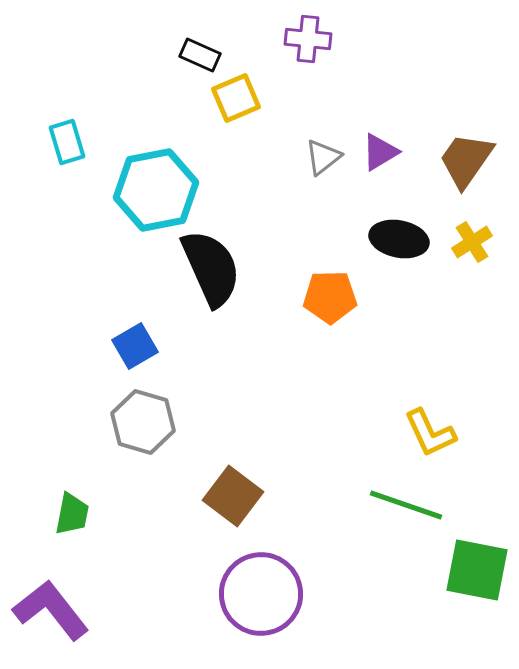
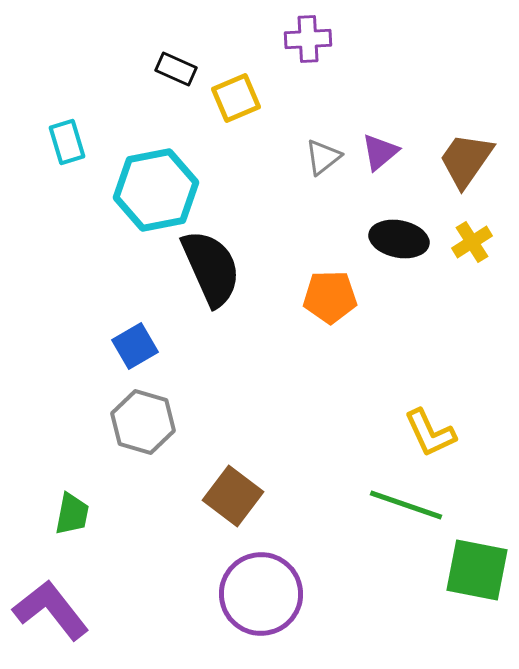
purple cross: rotated 9 degrees counterclockwise
black rectangle: moved 24 px left, 14 px down
purple triangle: rotated 9 degrees counterclockwise
